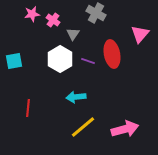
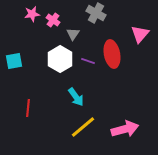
cyan arrow: rotated 120 degrees counterclockwise
